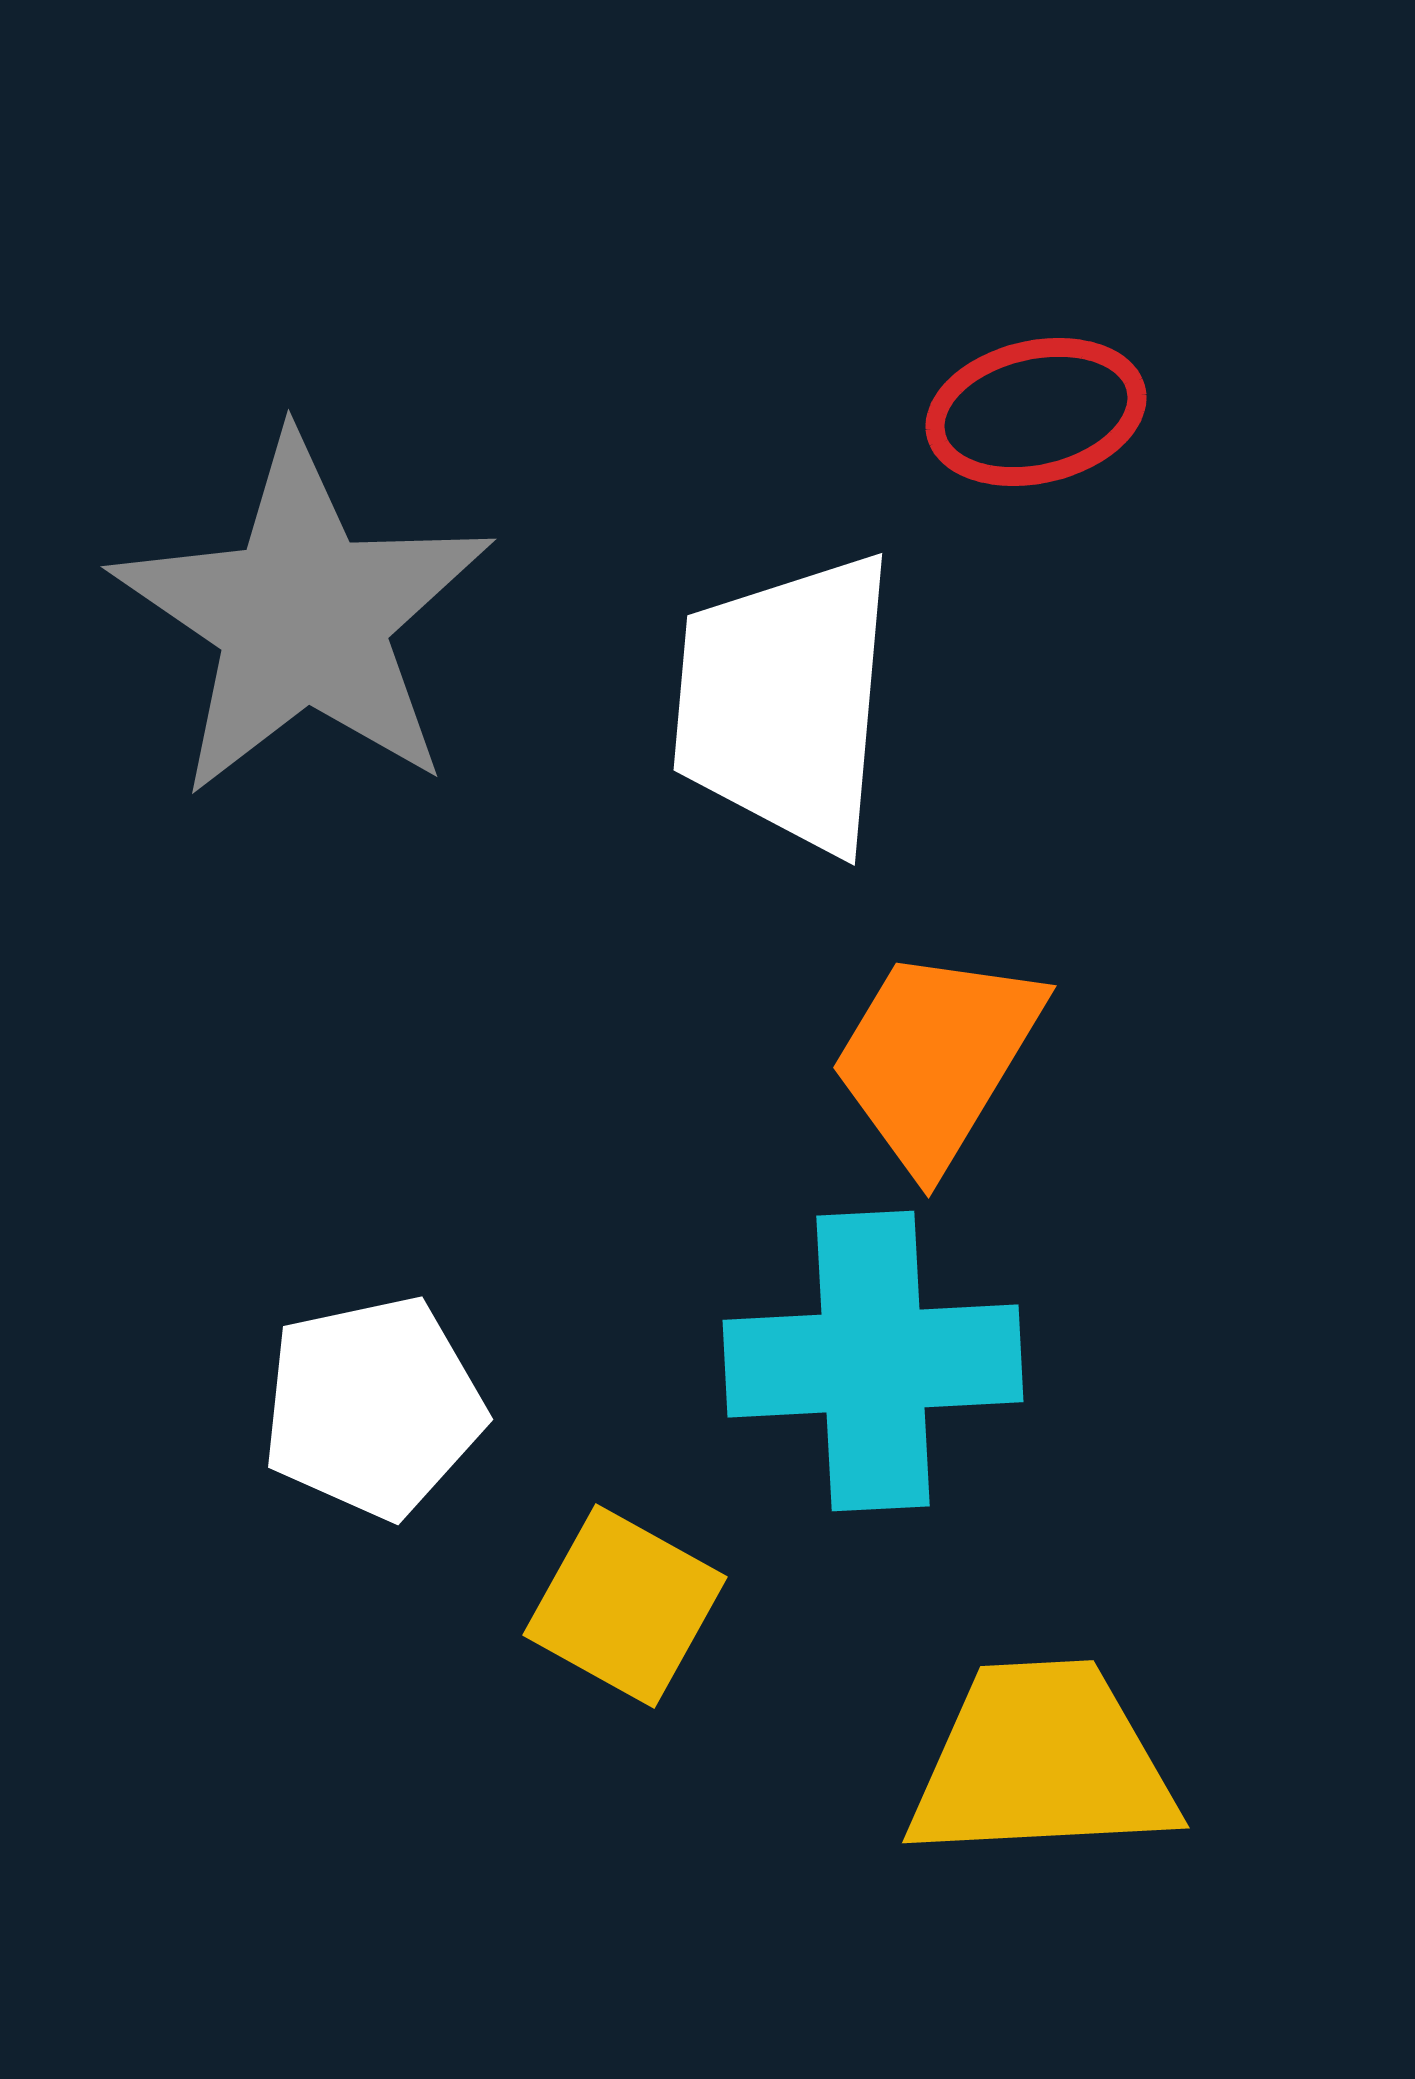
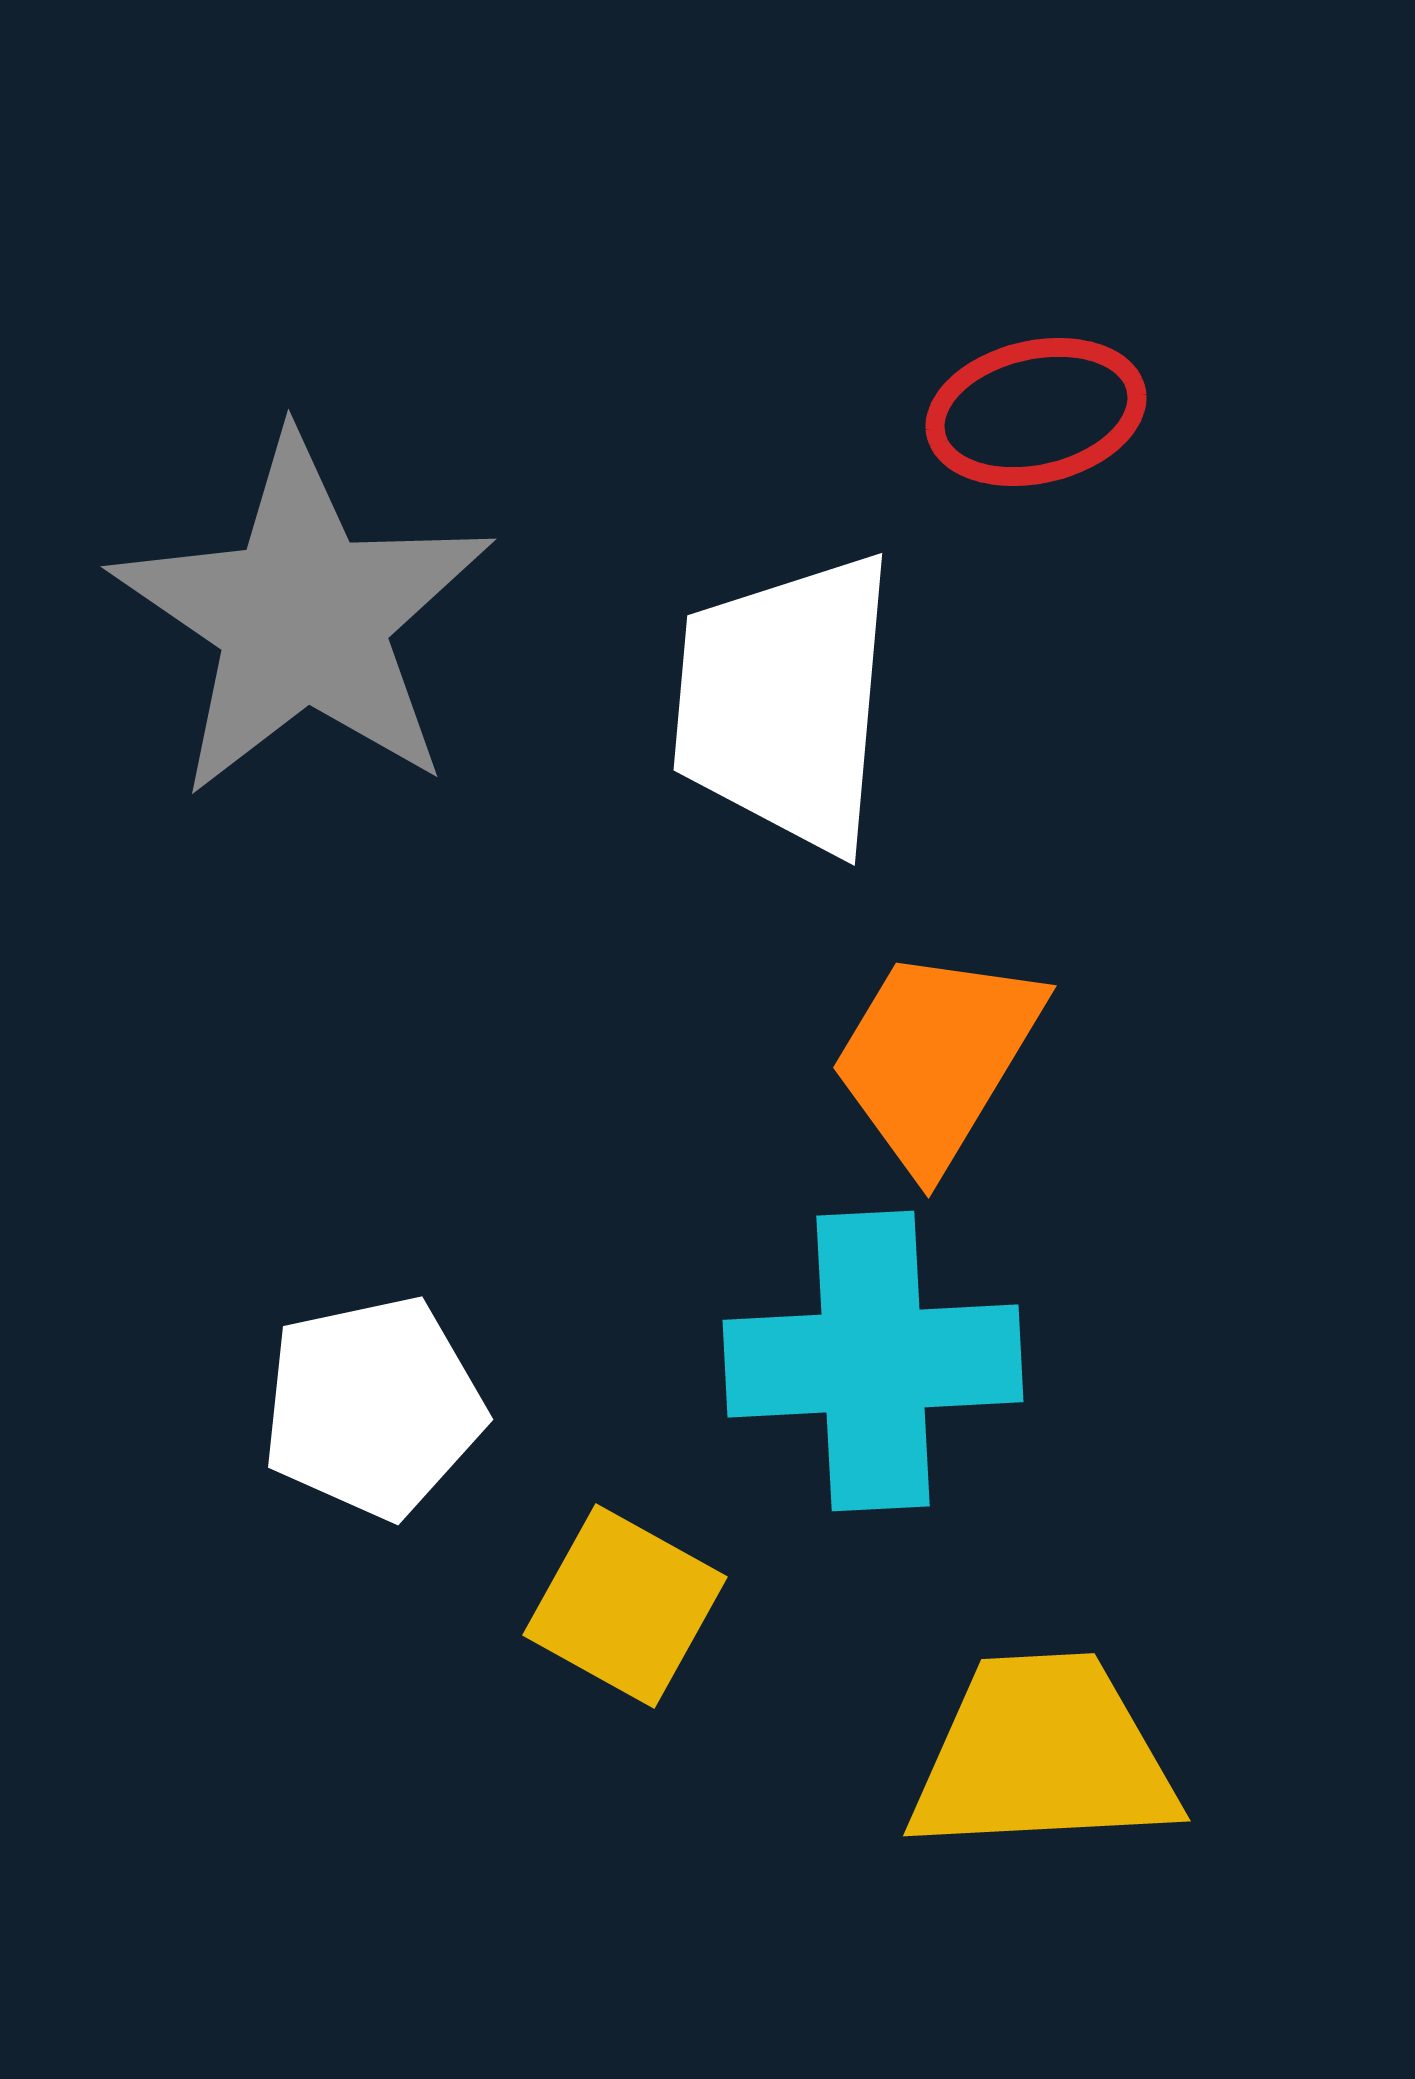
yellow trapezoid: moved 1 px right, 7 px up
